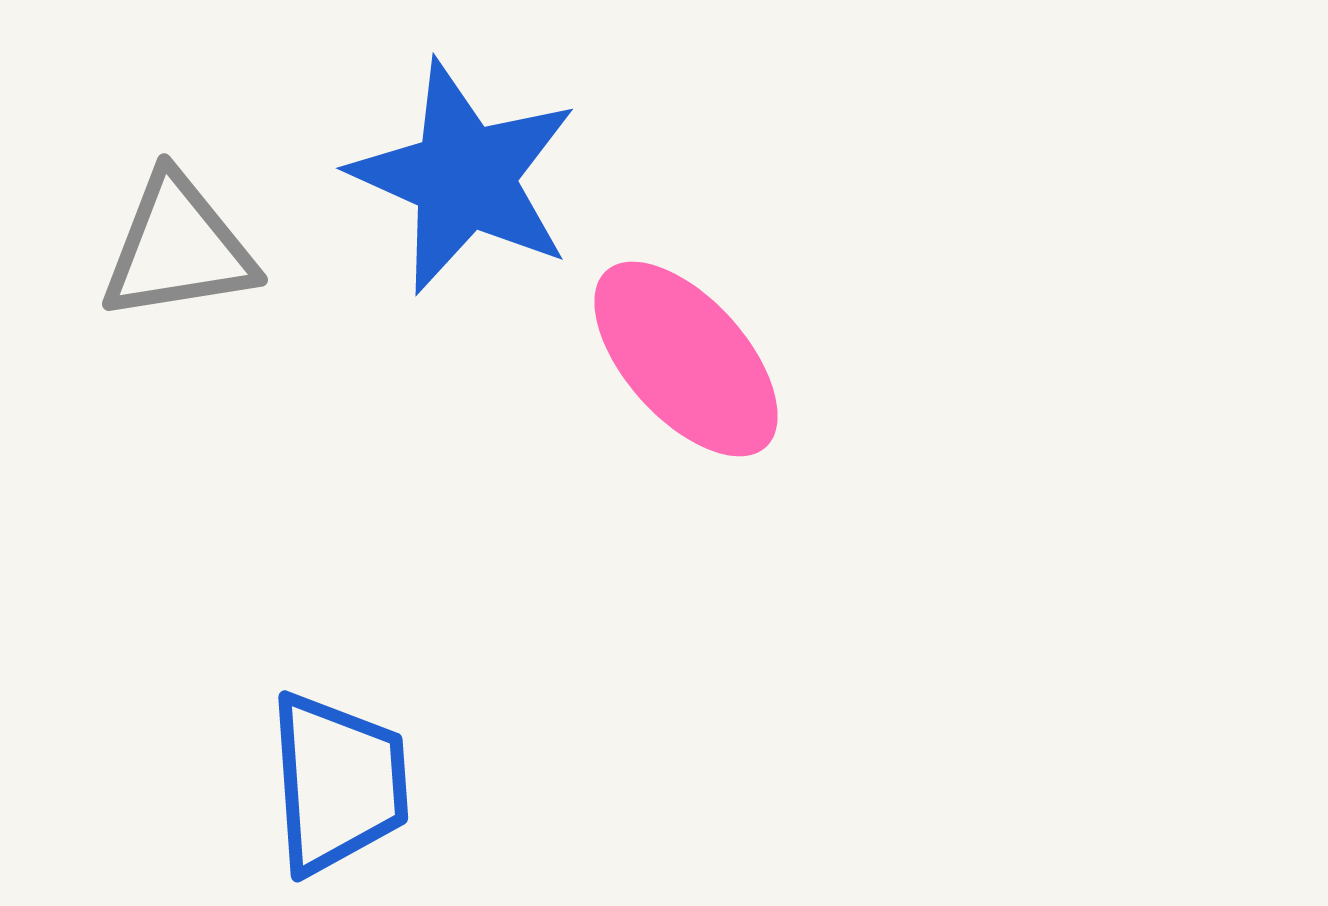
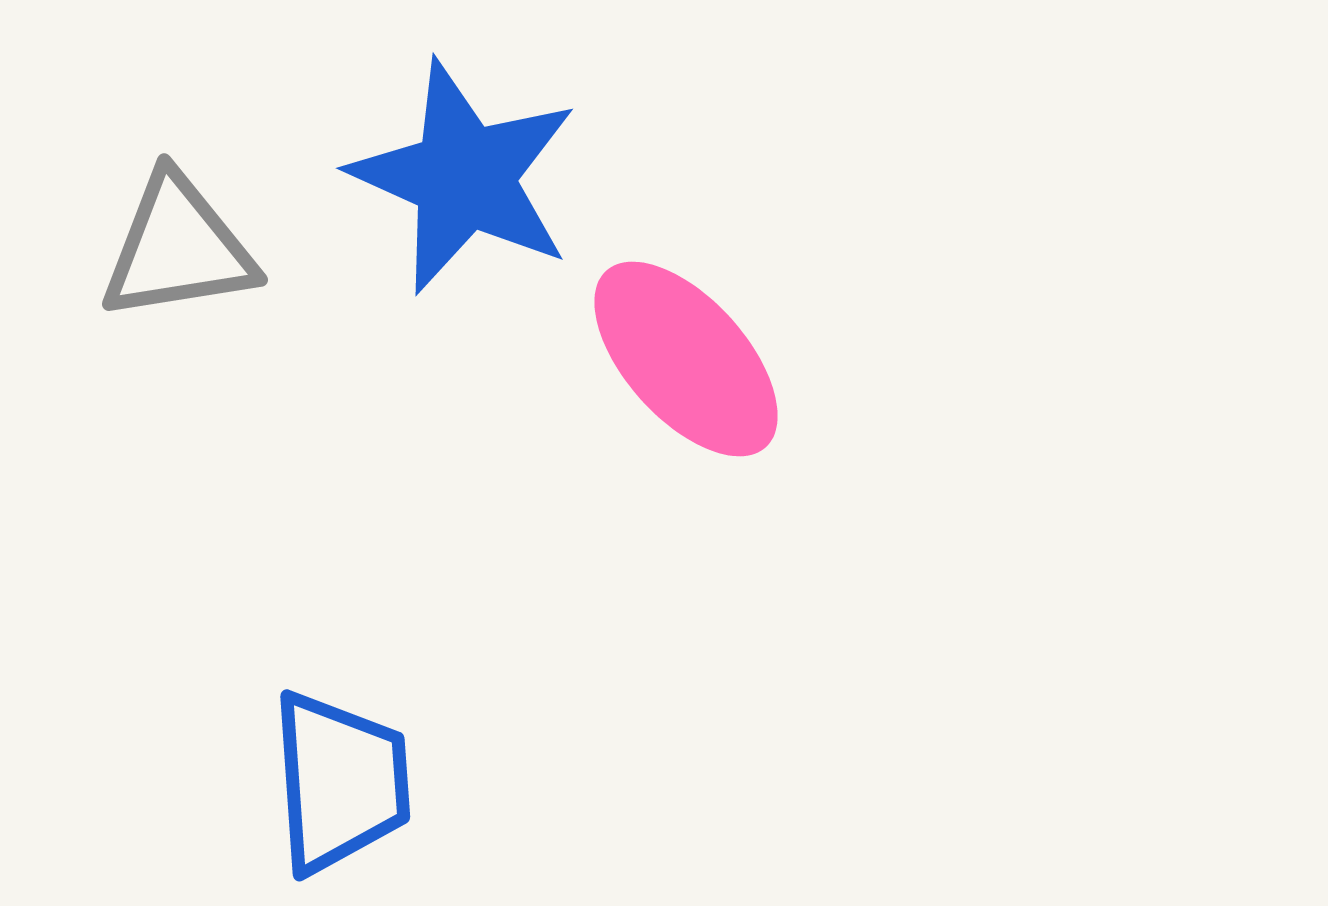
blue trapezoid: moved 2 px right, 1 px up
